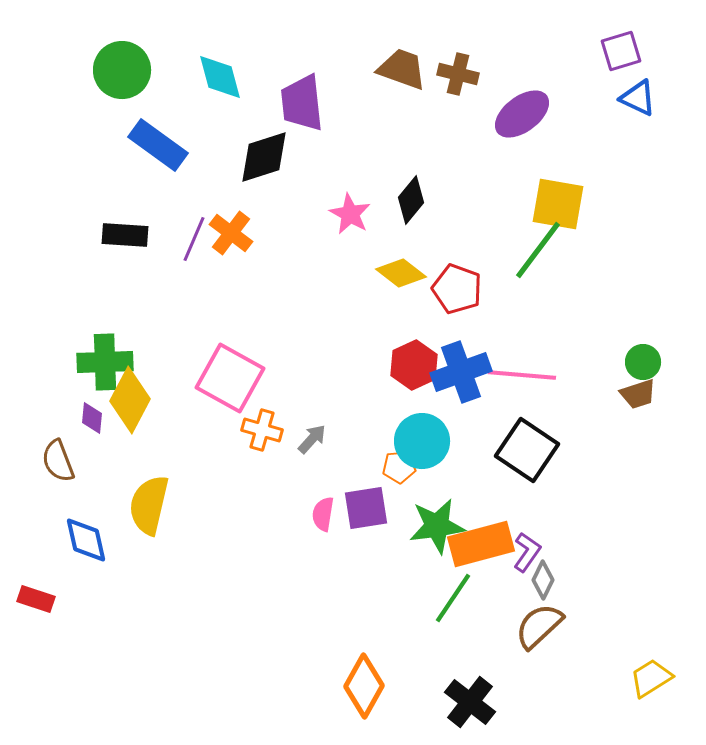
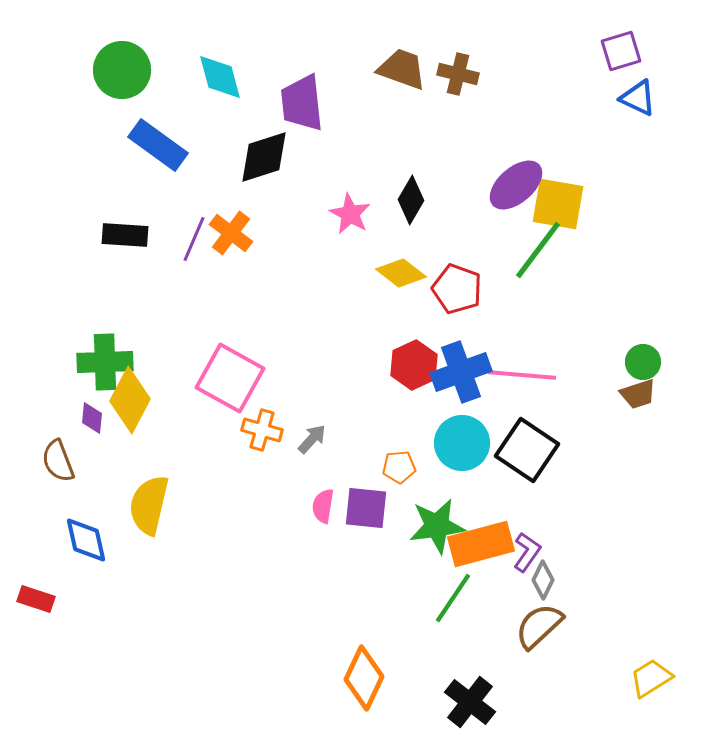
purple ellipse at (522, 114): moved 6 px left, 71 px down; rotated 4 degrees counterclockwise
black diamond at (411, 200): rotated 9 degrees counterclockwise
cyan circle at (422, 441): moved 40 px right, 2 px down
purple square at (366, 508): rotated 15 degrees clockwise
pink semicircle at (323, 514): moved 8 px up
orange diamond at (364, 686): moved 8 px up; rotated 4 degrees counterclockwise
